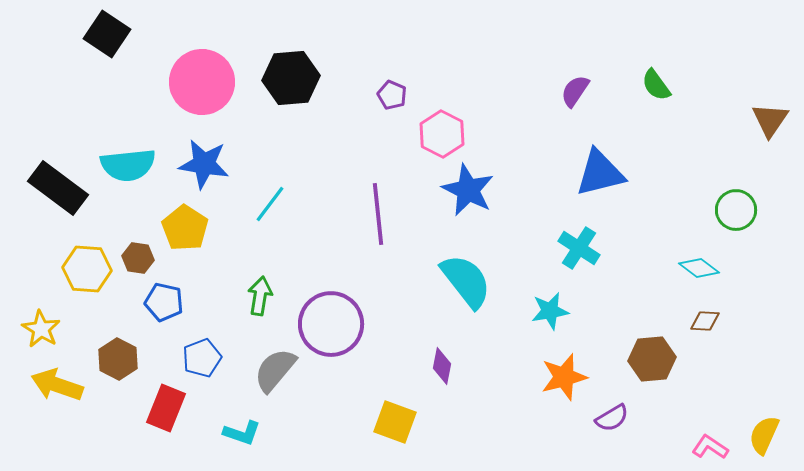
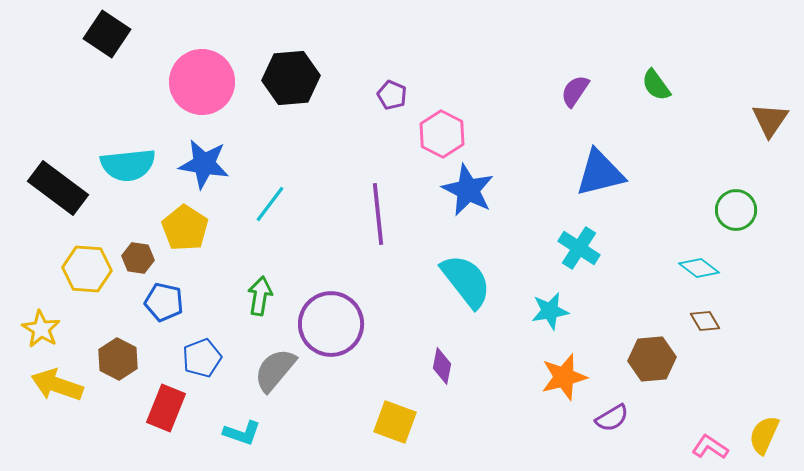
brown diamond at (705, 321): rotated 56 degrees clockwise
